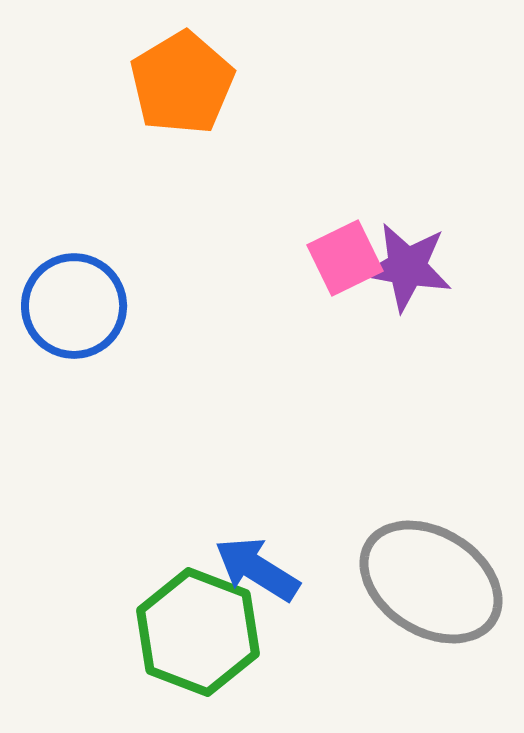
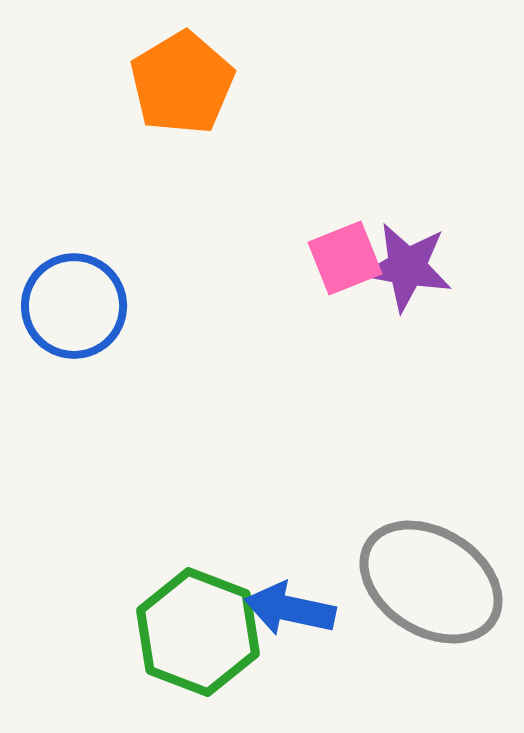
pink square: rotated 4 degrees clockwise
blue arrow: moved 33 px right, 40 px down; rotated 20 degrees counterclockwise
